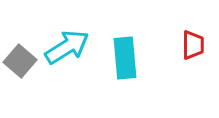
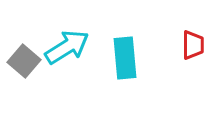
gray square: moved 4 px right
